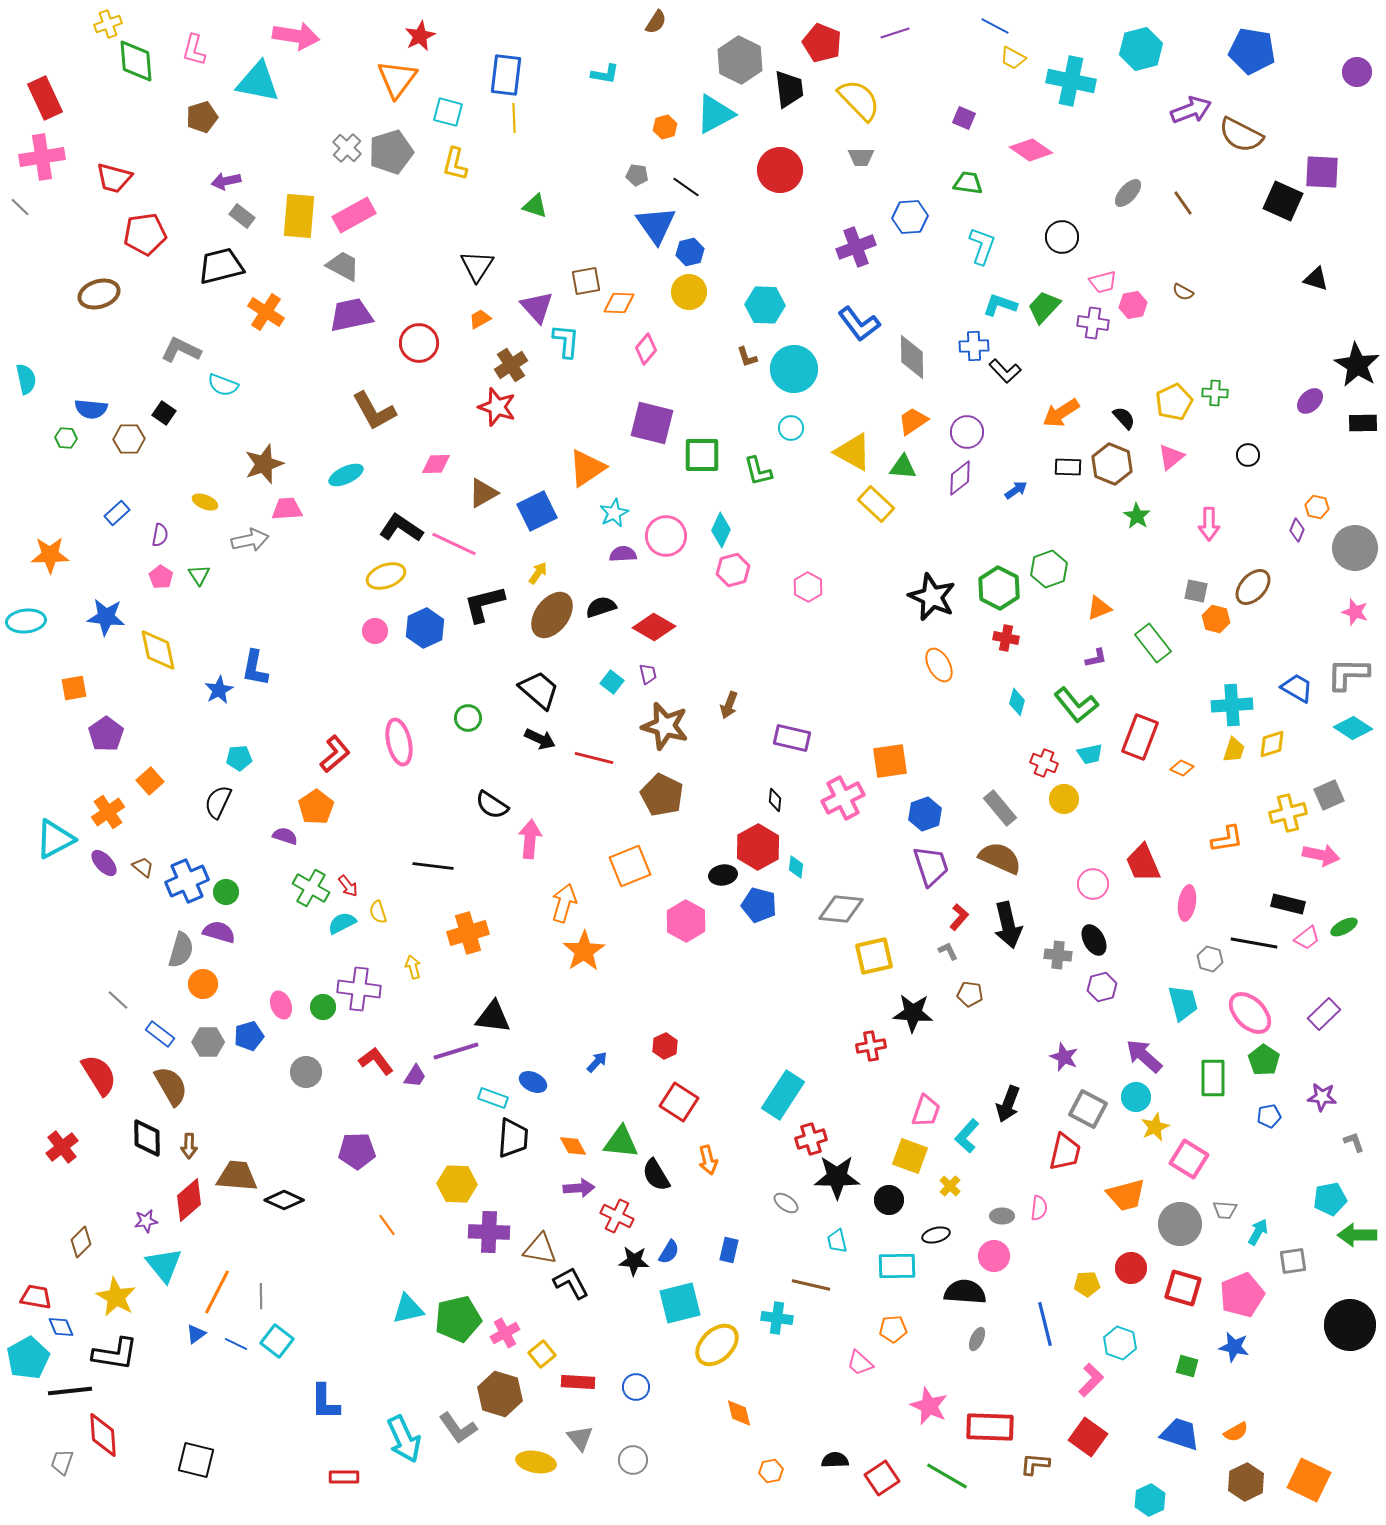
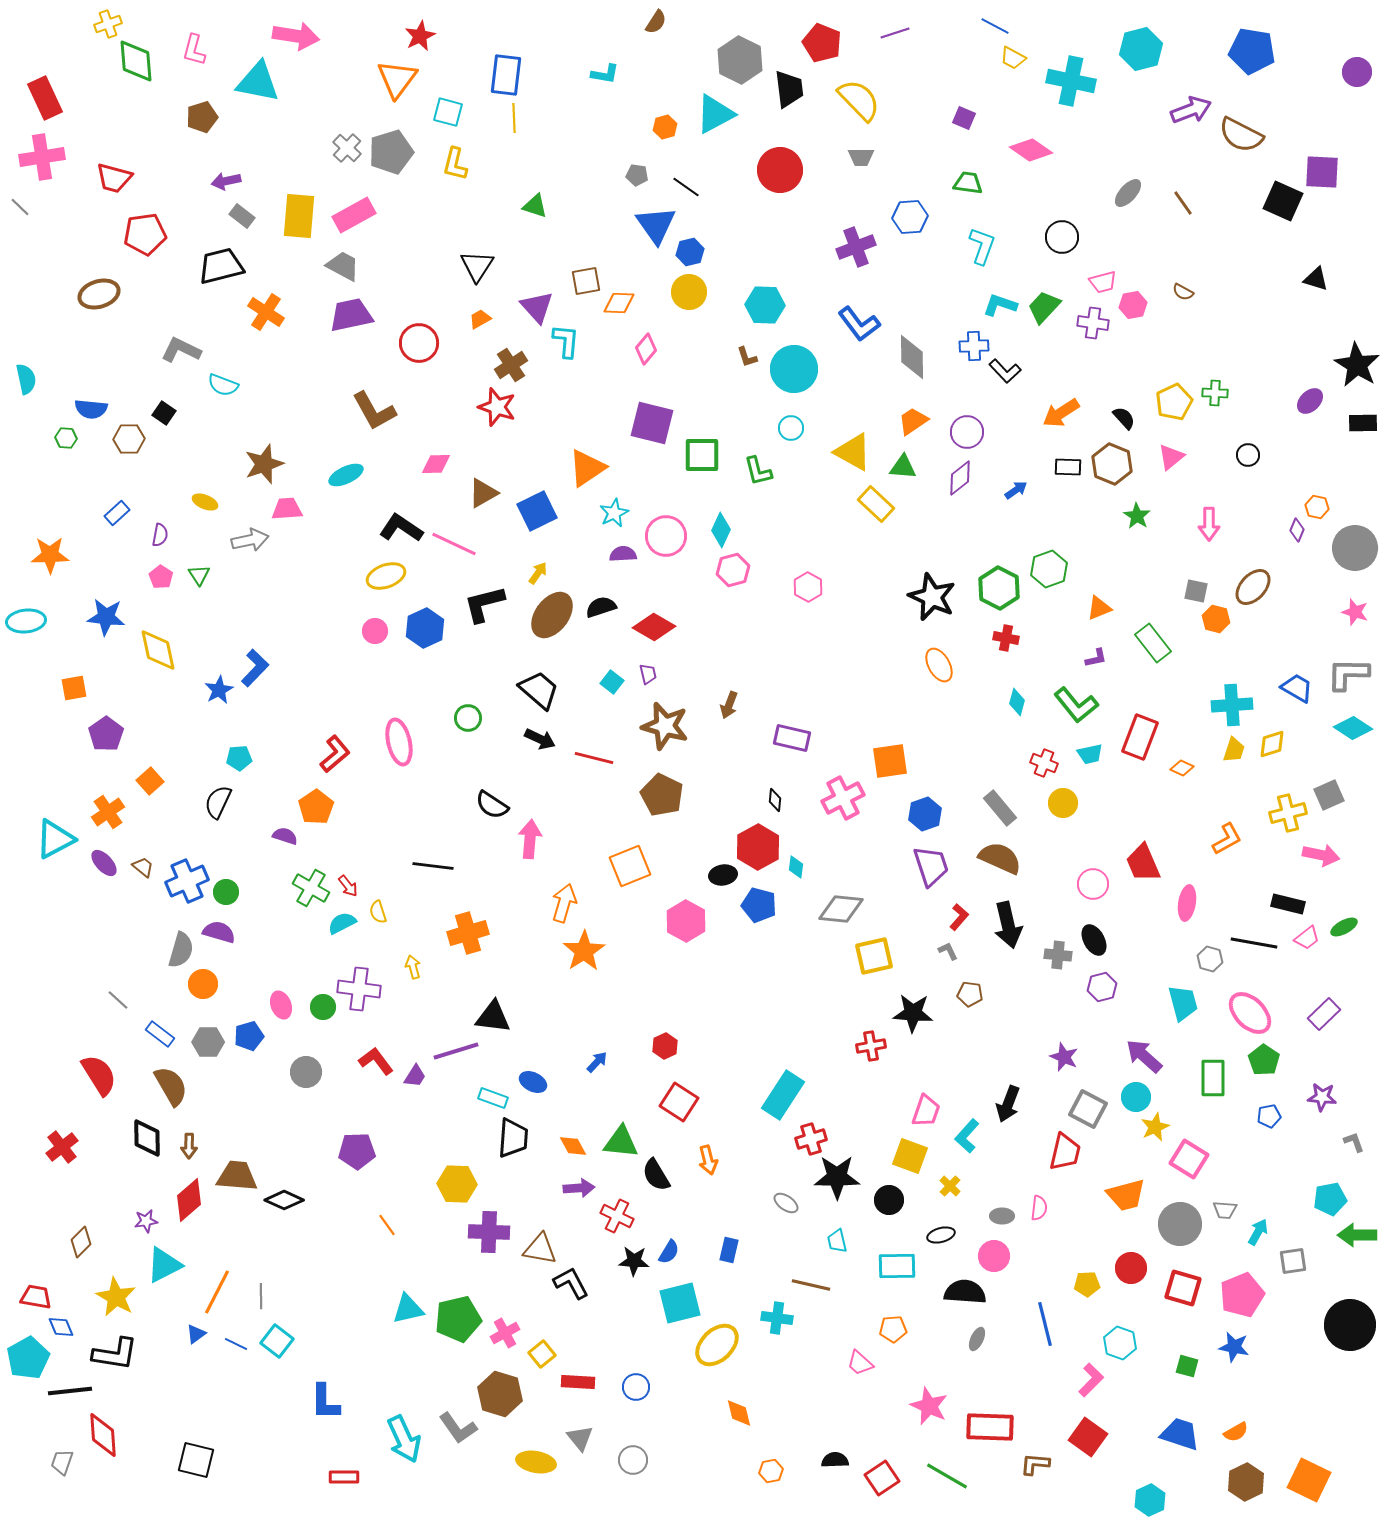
blue L-shape at (255, 668): rotated 147 degrees counterclockwise
yellow circle at (1064, 799): moved 1 px left, 4 px down
orange L-shape at (1227, 839): rotated 20 degrees counterclockwise
black ellipse at (936, 1235): moved 5 px right
cyan triangle at (164, 1265): rotated 42 degrees clockwise
